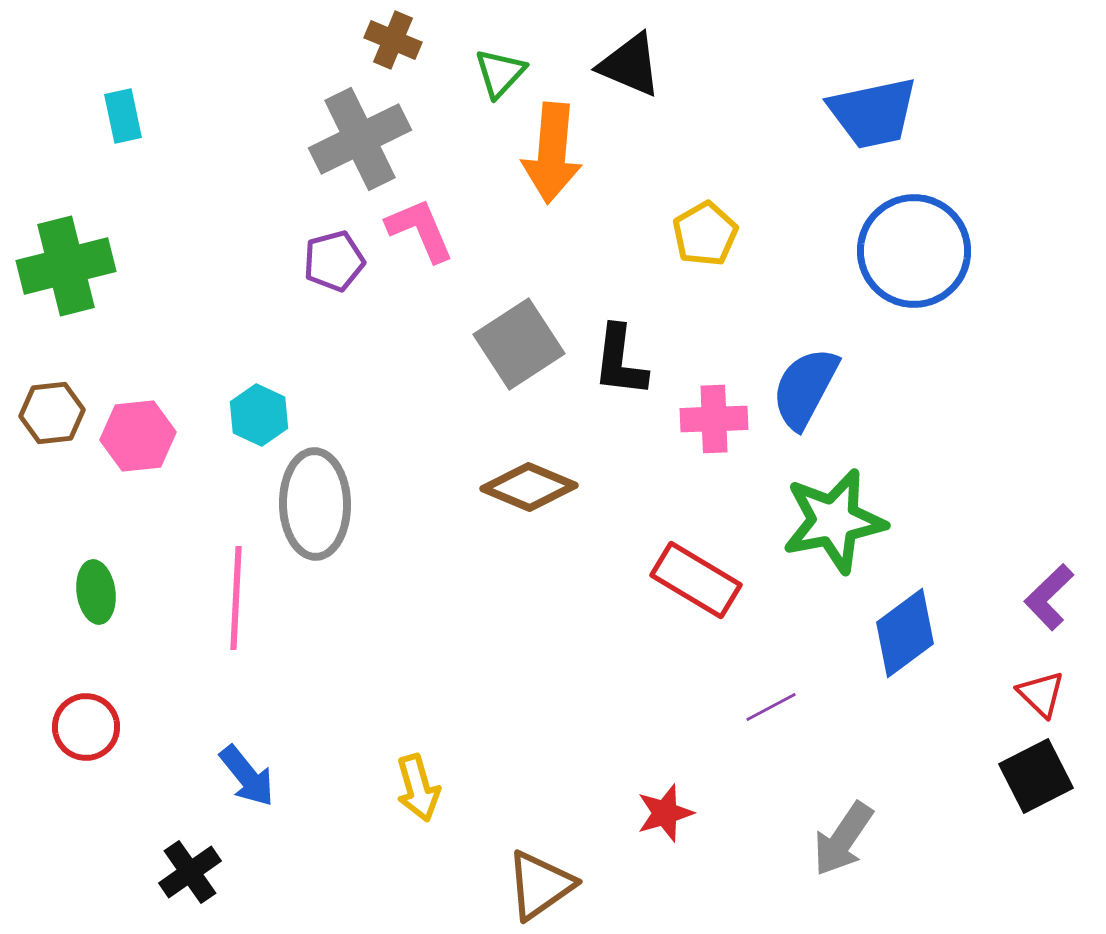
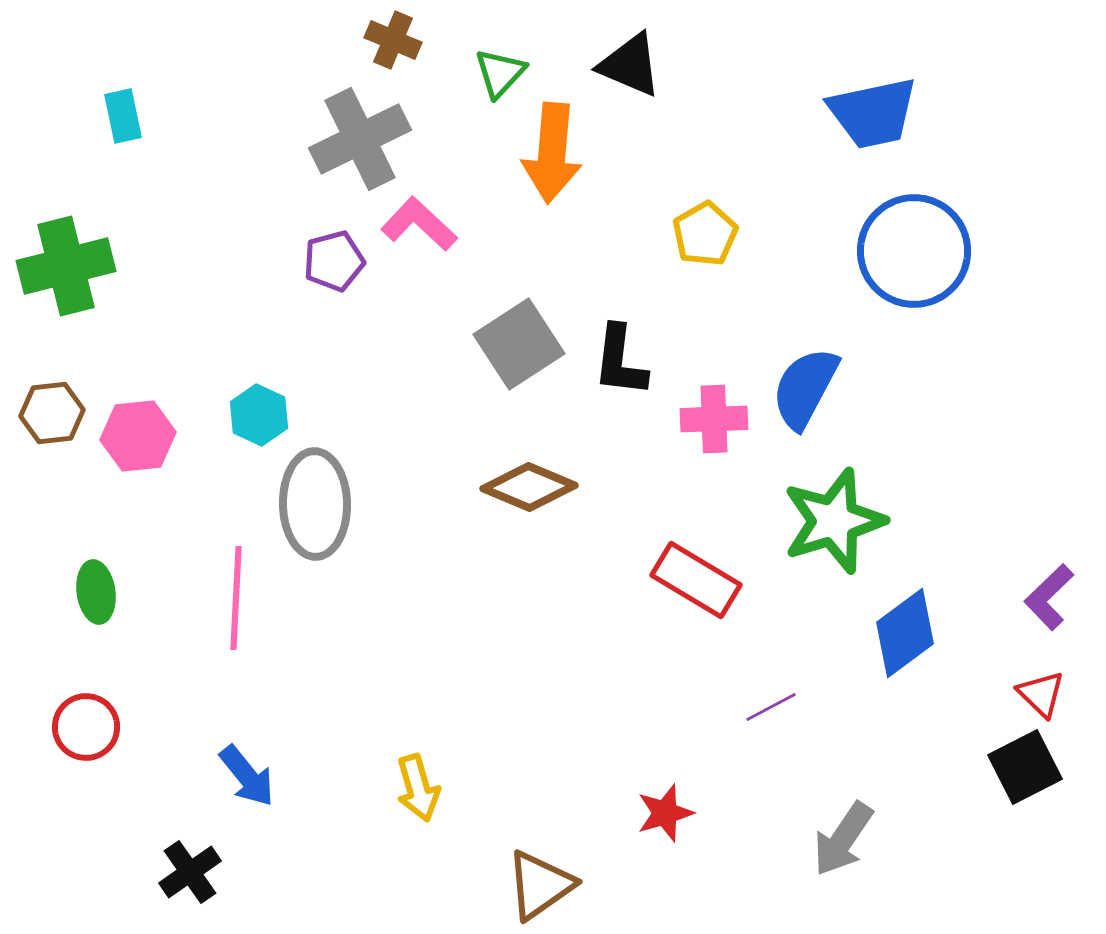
pink L-shape: moved 1 px left, 6 px up; rotated 24 degrees counterclockwise
green star: rotated 6 degrees counterclockwise
black square: moved 11 px left, 9 px up
